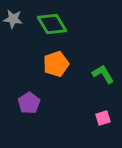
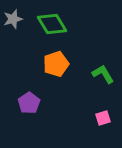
gray star: rotated 24 degrees counterclockwise
